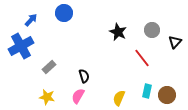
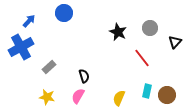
blue arrow: moved 2 px left, 1 px down
gray circle: moved 2 px left, 2 px up
blue cross: moved 1 px down
